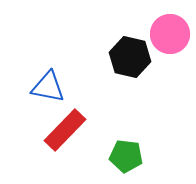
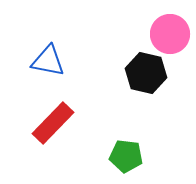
black hexagon: moved 16 px right, 16 px down
blue triangle: moved 26 px up
red rectangle: moved 12 px left, 7 px up
